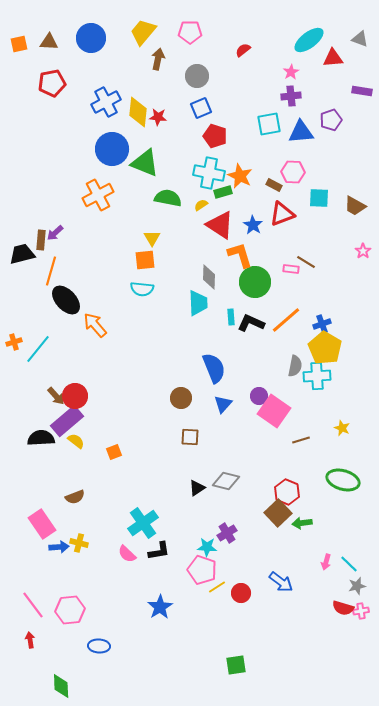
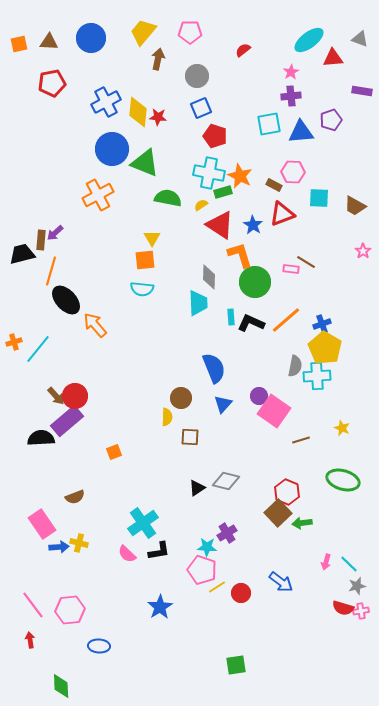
yellow semicircle at (76, 441): moved 91 px right, 24 px up; rotated 54 degrees clockwise
